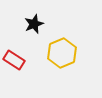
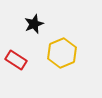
red rectangle: moved 2 px right
